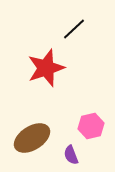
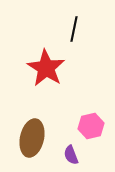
black line: rotated 35 degrees counterclockwise
red star: rotated 21 degrees counterclockwise
brown ellipse: rotated 45 degrees counterclockwise
